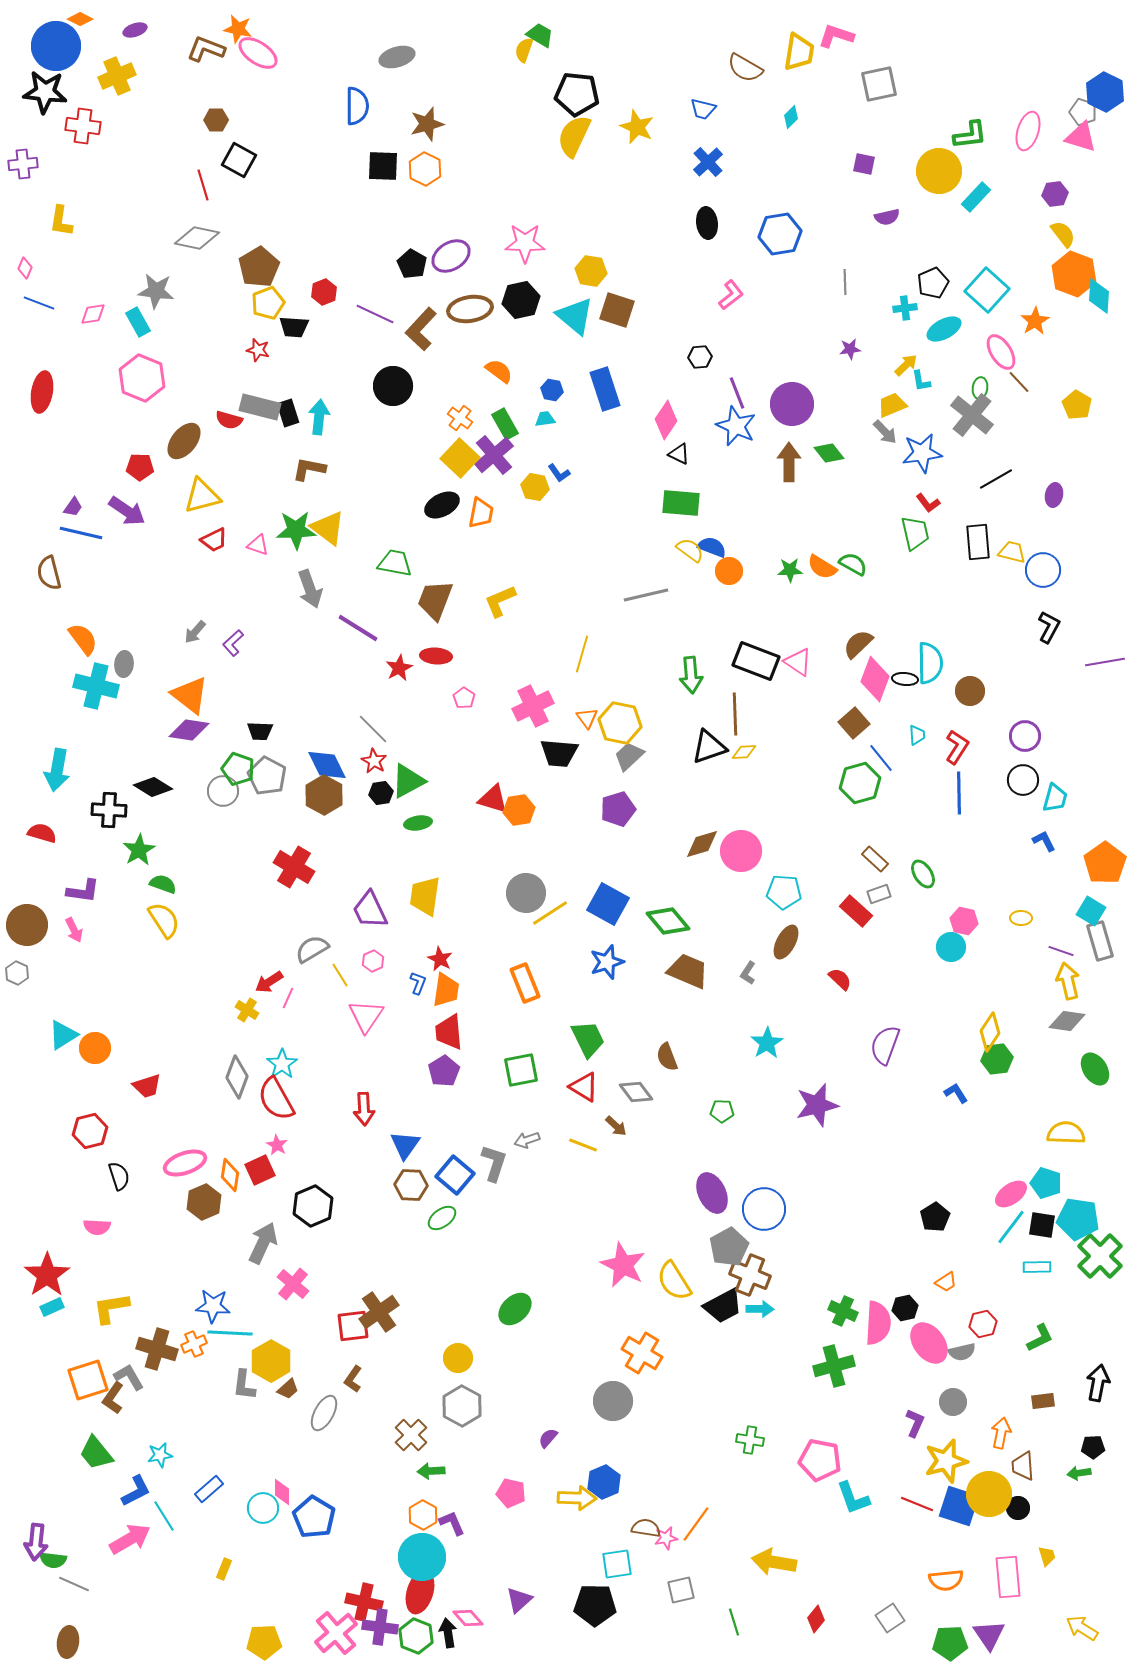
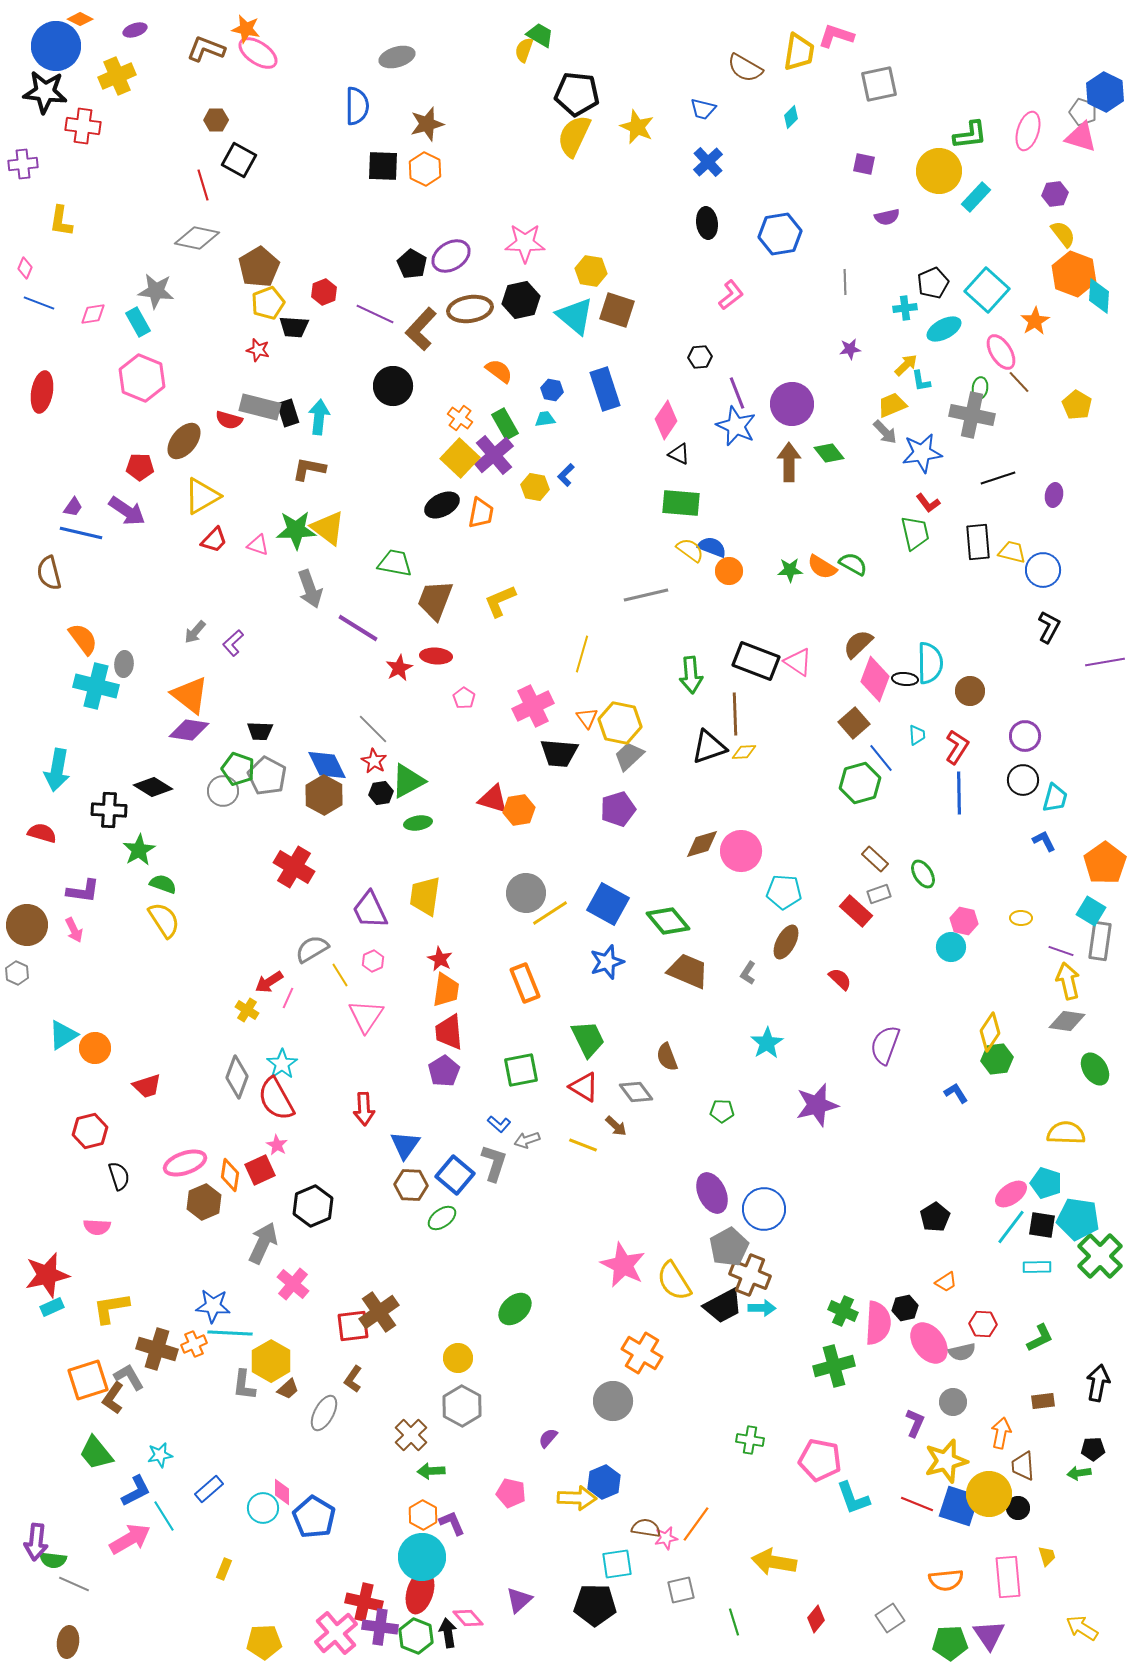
orange star at (238, 29): moved 8 px right
gray cross at (972, 415): rotated 27 degrees counterclockwise
blue L-shape at (559, 473): moved 7 px right, 2 px down; rotated 80 degrees clockwise
black line at (996, 479): moved 2 px right, 1 px up; rotated 12 degrees clockwise
yellow triangle at (202, 496): rotated 15 degrees counterclockwise
red trapezoid at (214, 540): rotated 20 degrees counterclockwise
gray rectangle at (1100, 941): rotated 24 degrees clockwise
blue L-shape at (418, 983): moved 81 px right, 141 px down; rotated 110 degrees clockwise
red star at (47, 1275): rotated 21 degrees clockwise
cyan arrow at (760, 1309): moved 2 px right, 1 px up
red hexagon at (983, 1324): rotated 16 degrees clockwise
black pentagon at (1093, 1447): moved 2 px down
